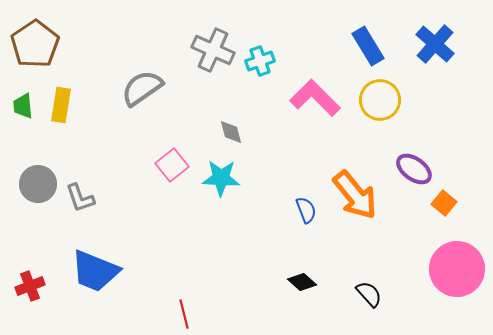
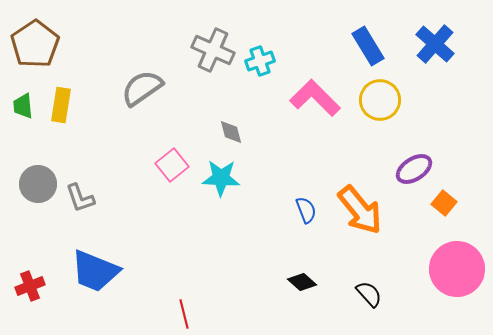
purple ellipse: rotated 69 degrees counterclockwise
orange arrow: moved 5 px right, 15 px down
